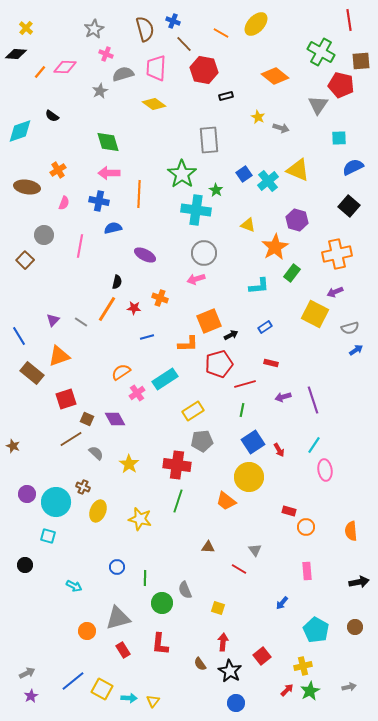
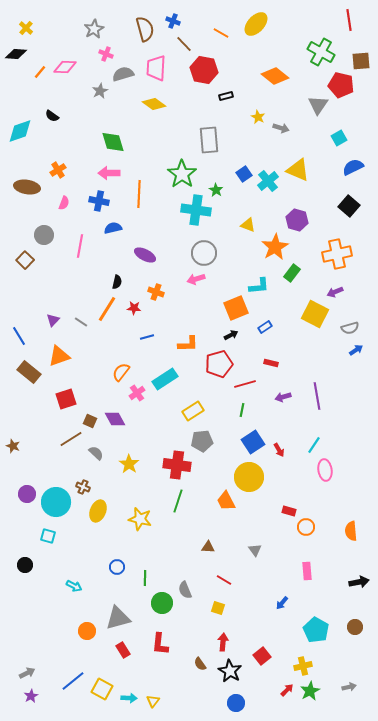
cyan square at (339, 138): rotated 28 degrees counterclockwise
green diamond at (108, 142): moved 5 px right
orange cross at (160, 298): moved 4 px left, 6 px up
orange square at (209, 321): moved 27 px right, 13 px up
orange semicircle at (121, 372): rotated 18 degrees counterclockwise
brown rectangle at (32, 373): moved 3 px left, 1 px up
purple line at (313, 400): moved 4 px right, 4 px up; rotated 8 degrees clockwise
brown square at (87, 419): moved 3 px right, 2 px down
orange trapezoid at (226, 501): rotated 25 degrees clockwise
red line at (239, 569): moved 15 px left, 11 px down
